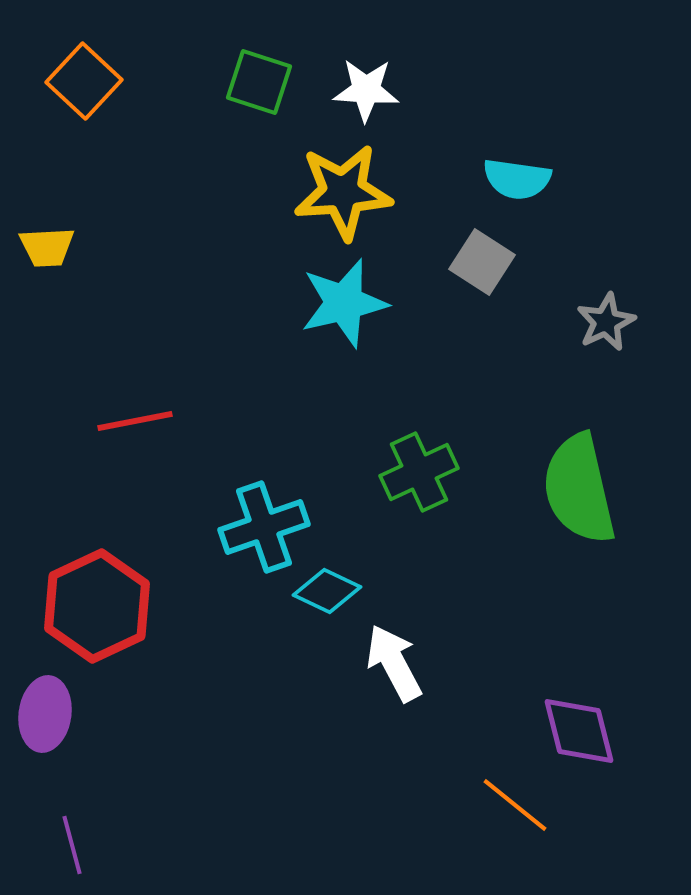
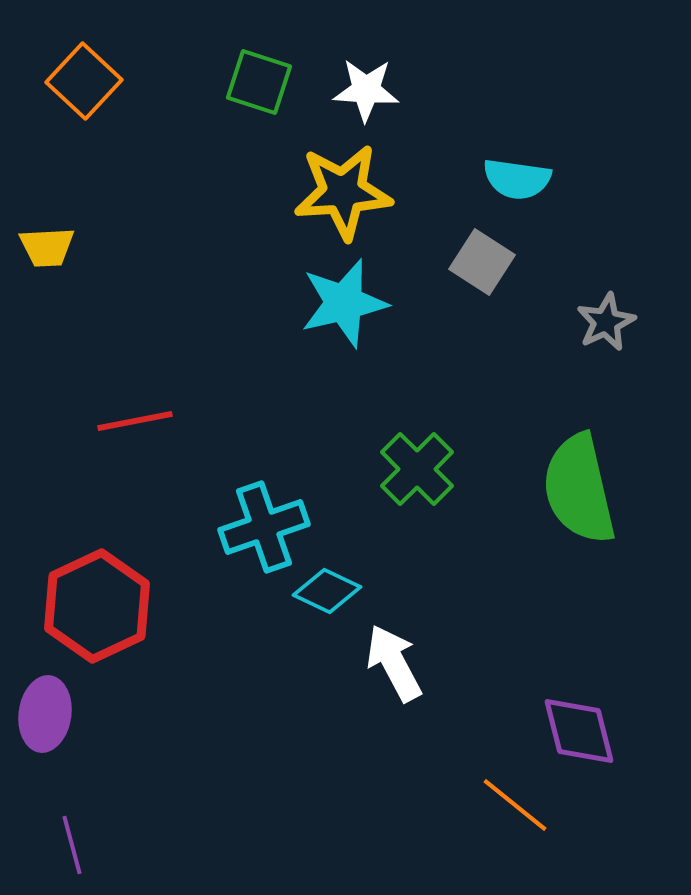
green cross: moved 2 px left, 3 px up; rotated 20 degrees counterclockwise
